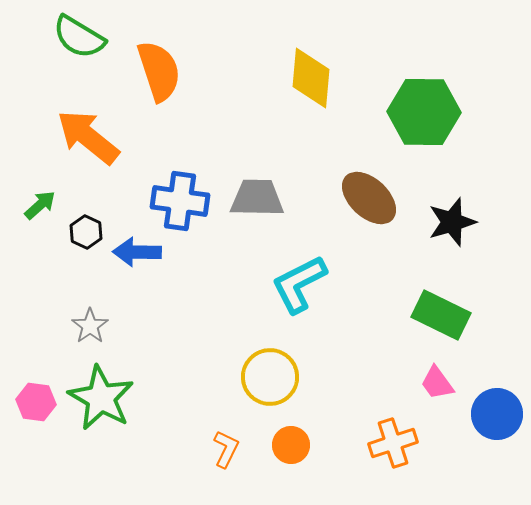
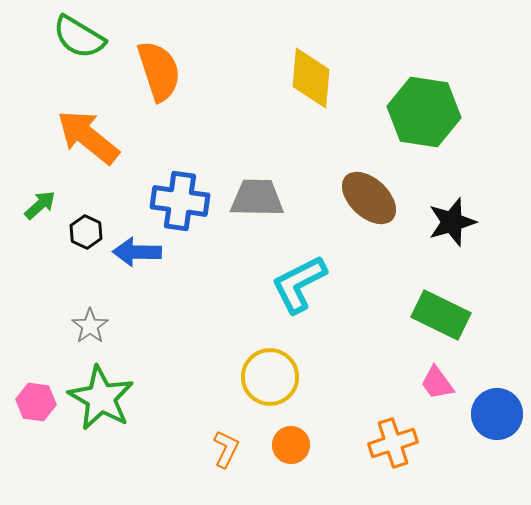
green hexagon: rotated 8 degrees clockwise
